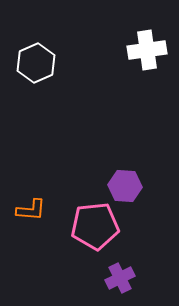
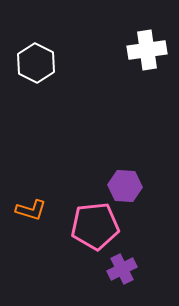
white hexagon: rotated 9 degrees counterclockwise
orange L-shape: rotated 12 degrees clockwise
purple cross: moved 2 px right, 9 px up
